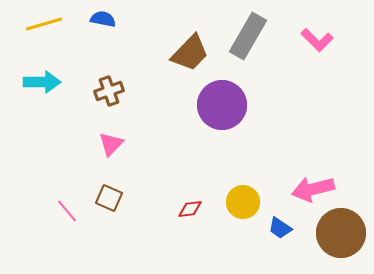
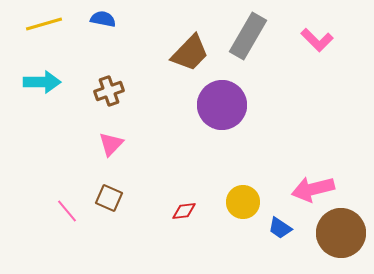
red diamond: moved 6 px left, 2 px down
